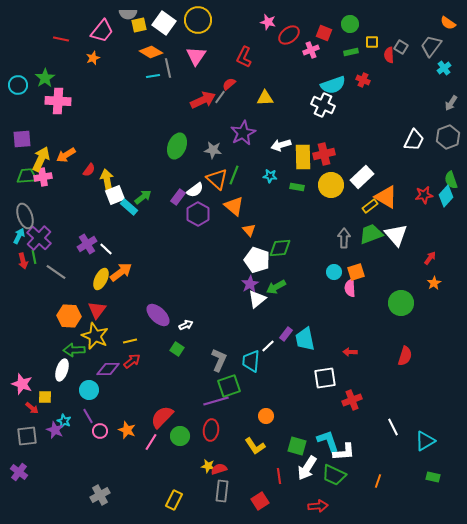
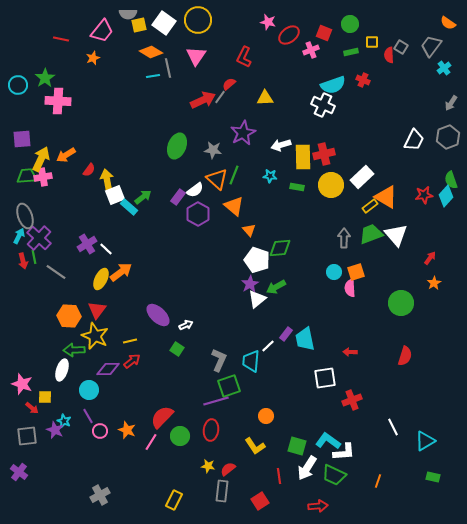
cyan L-shape at (328, 441): rotated 35 degrees counterclockwise
red semicircle at (219, 469): moved 9 px right; rotated 21 degrees counterclockwise
